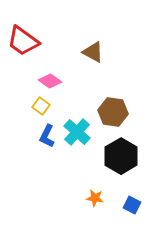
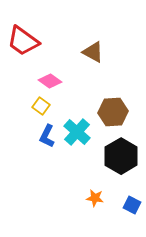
brown hexagon: rotated 12 degrees counterclockwise
